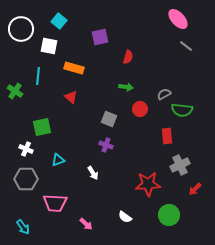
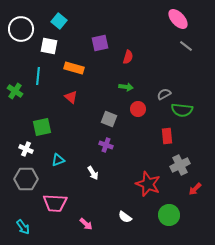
purple square: moved 6 px down
red circle: moved 2 px left
red star: rotated 25 degrees clockwise
